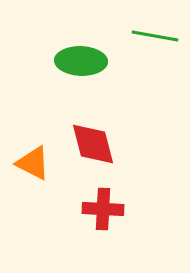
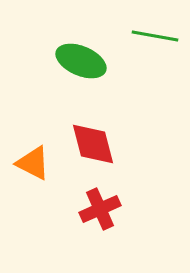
green ellipse: rotated 21 degrees clockwise
red cross: moved 3 px left; rotated 27 degrees counterclockwise
